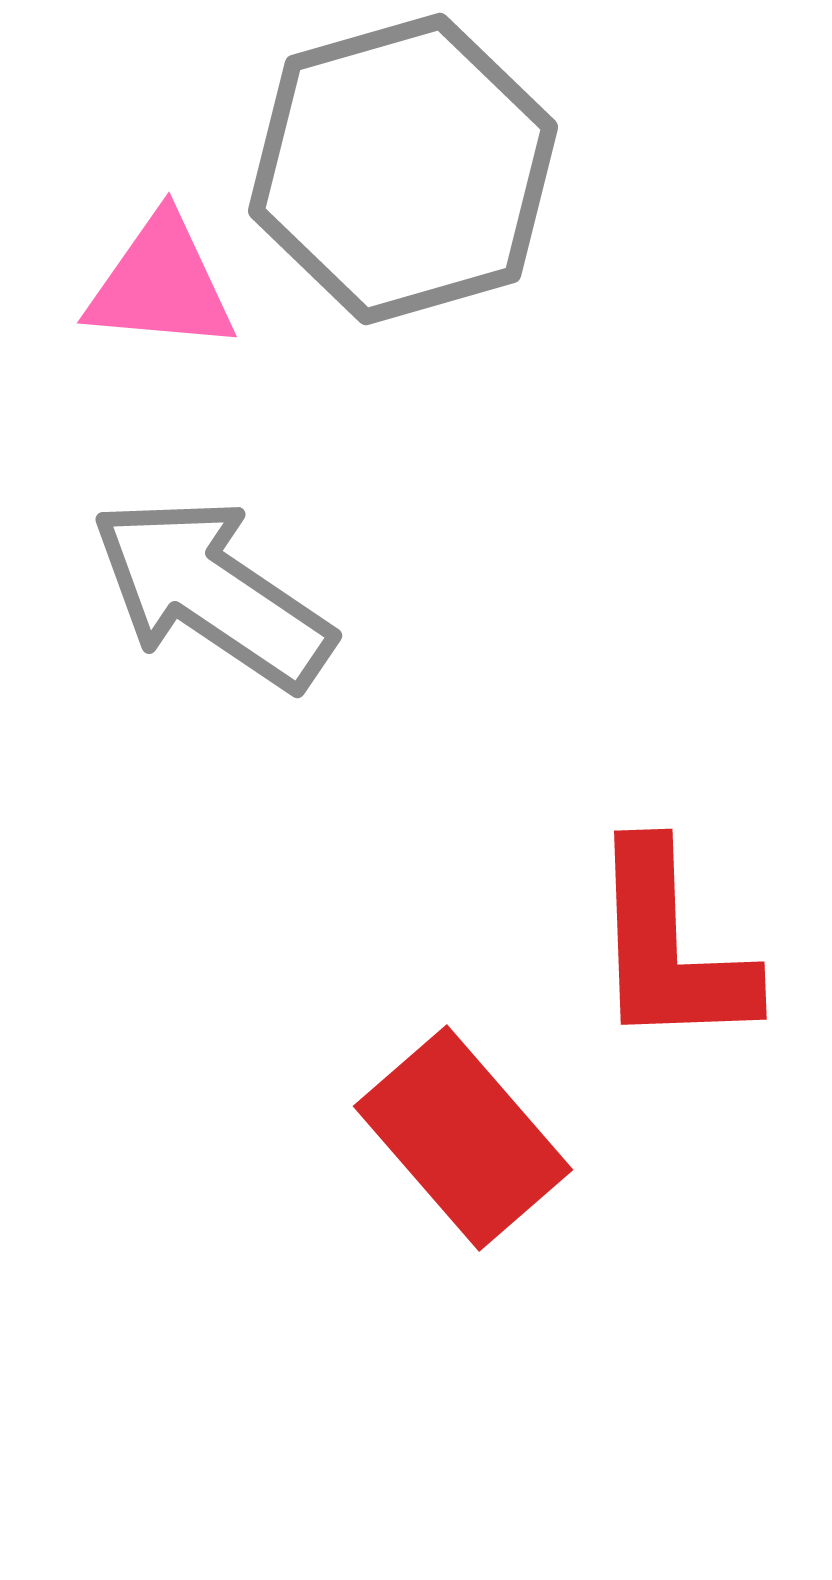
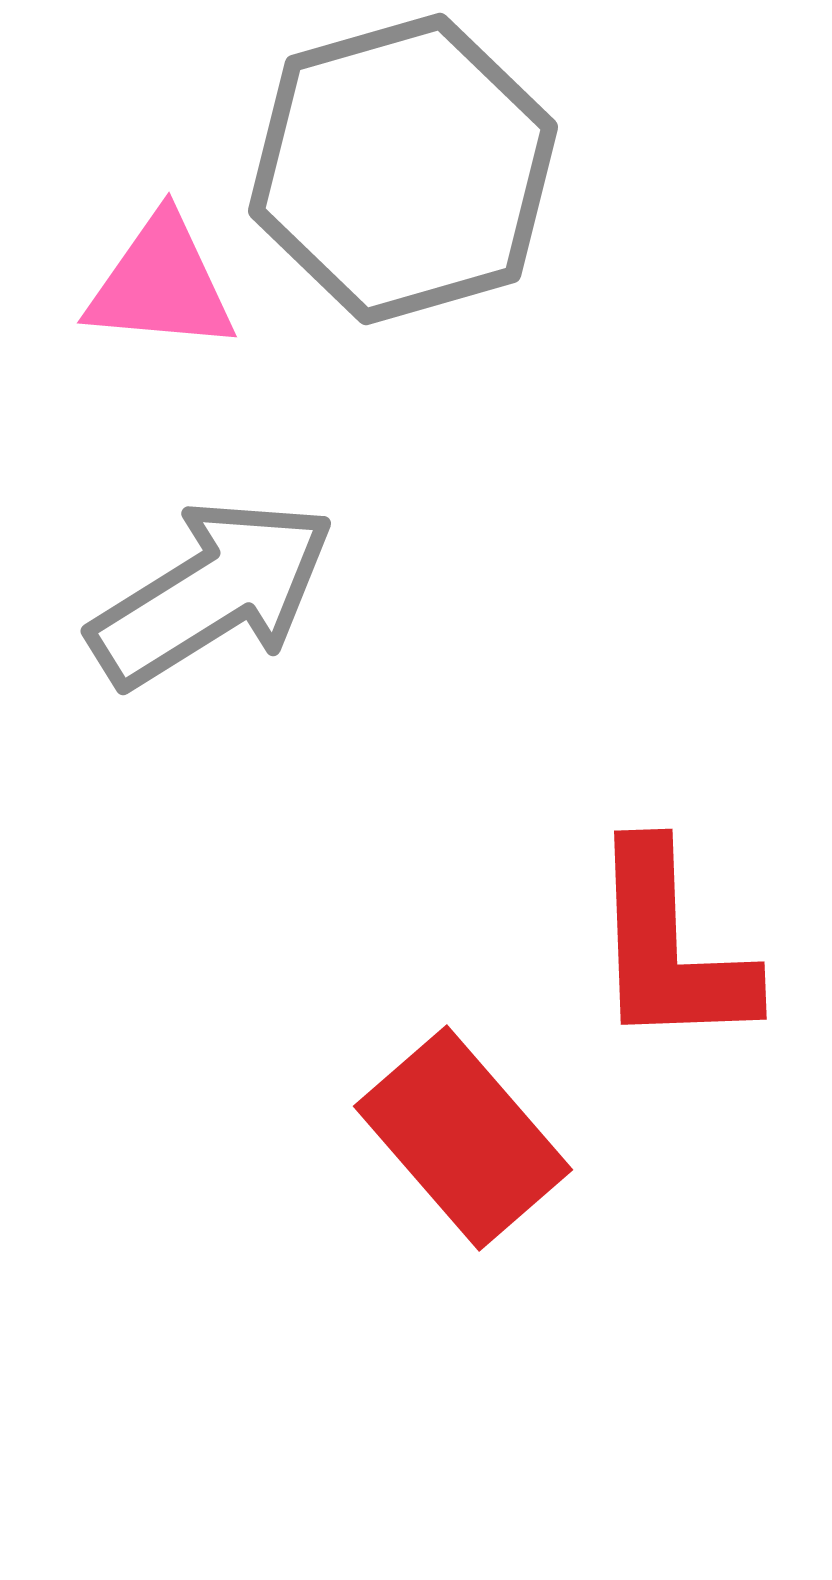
gray arrow: rotated 114 degrees clockwise
